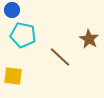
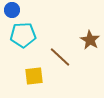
cyan pentagon: rotated 15 degrees counterclockwise
brown star: moved 1 px right, 1 px down
yellow square: moved 21 px right; rotated 12 degrees counterclockwise
